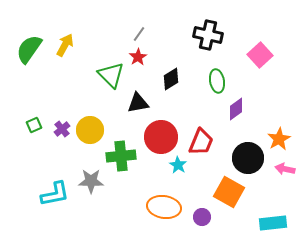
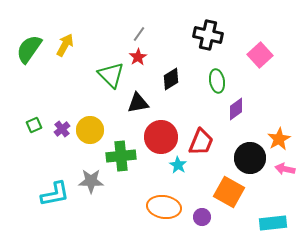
black circle: moved 2 px right
